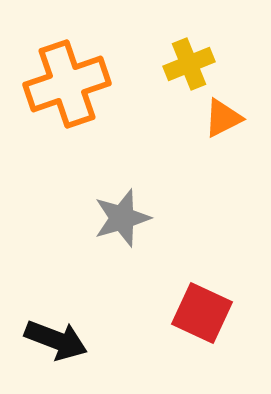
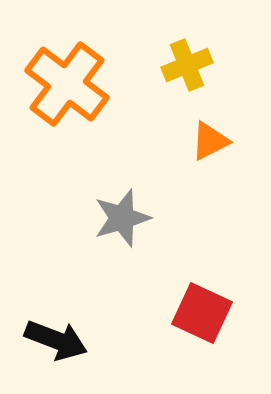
yellow cross: moved 2 px left, 1 px down
orange cross: rotated 34 degrees counterclockwise
orange triangle: moved 13 px left, 23 px down
